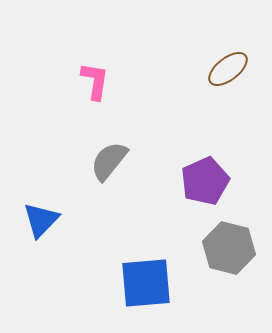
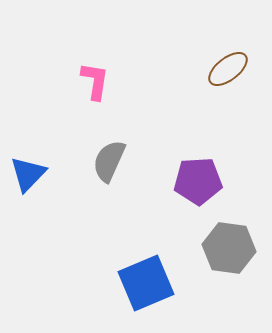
gray semicircle: rotated 15 degrees counterclockwise
purple pentagon: moved 7 px left; rotated 21 degrees clockwise
blue triangle: moved 13 px left, 46 px up
gray hexagon: rotated 6 degrees counterclockwise
blue square: rotated 18 degrees counterclockwise
